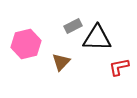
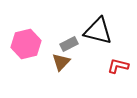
gray rectangle: moved 4 px left, 18 px down
black triangle: moved 1 px right, 7 px up; rotated 12 degrees clockwise
red L-shape: moved 1 px left, 1 px up; rotated 25 degrees clockwise
